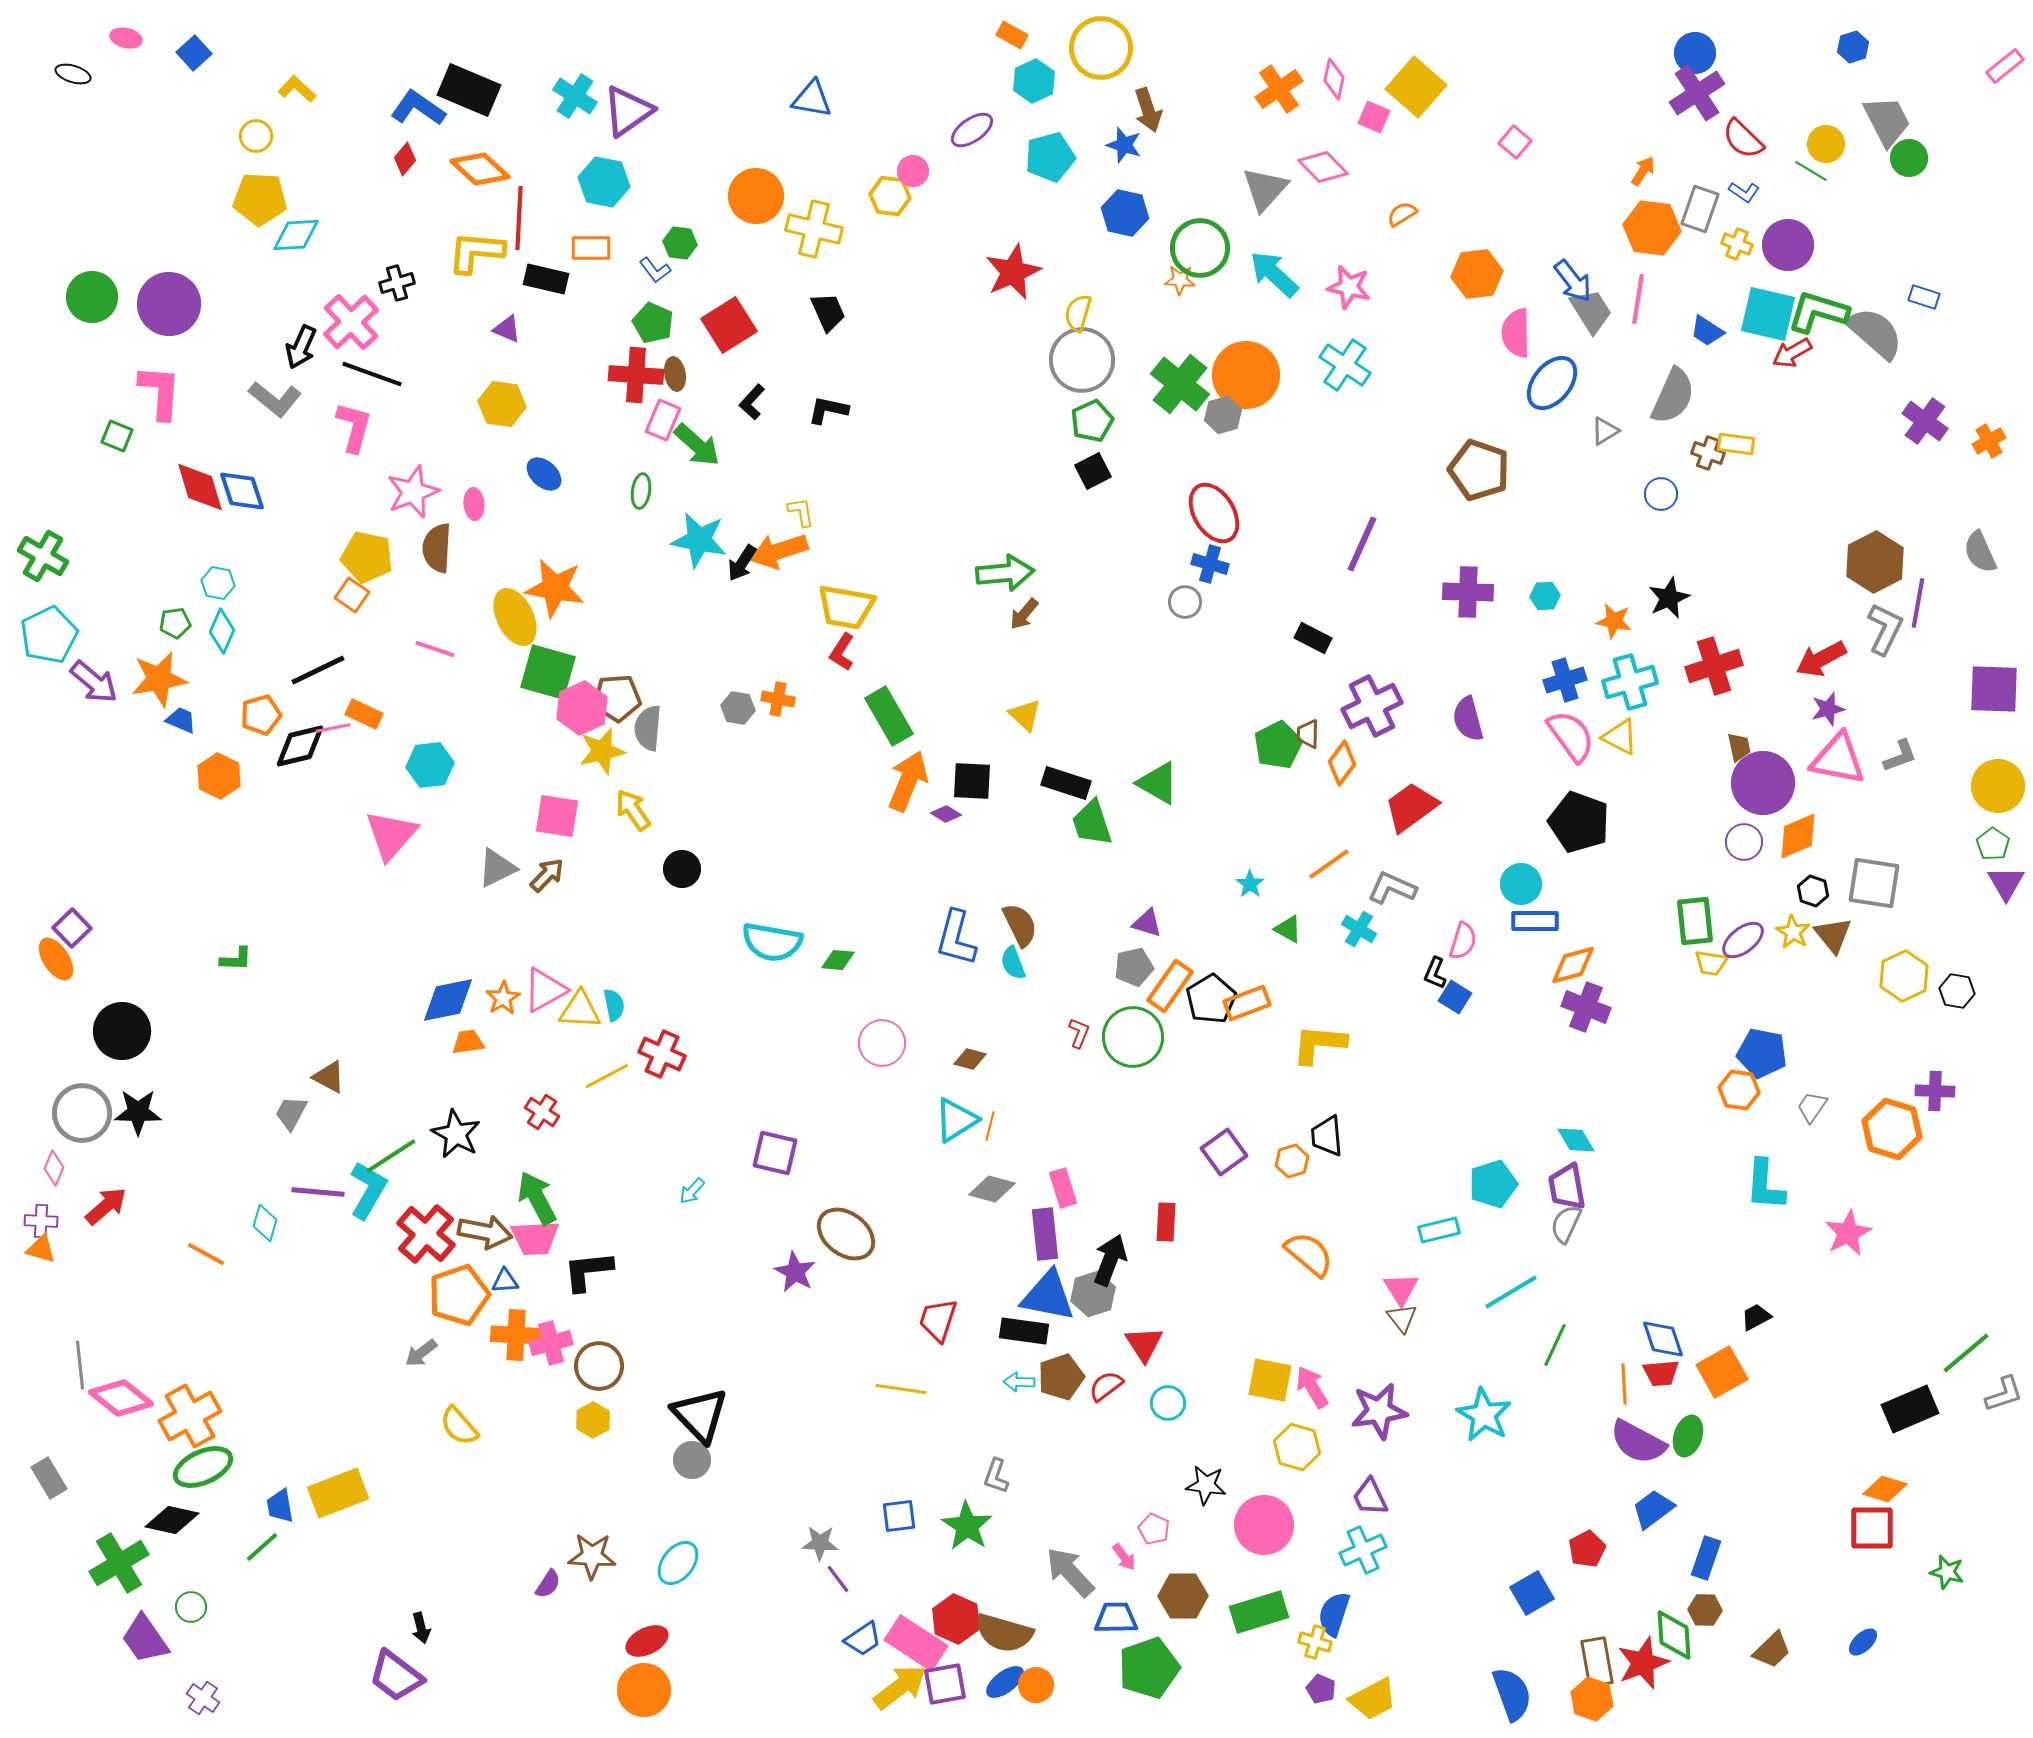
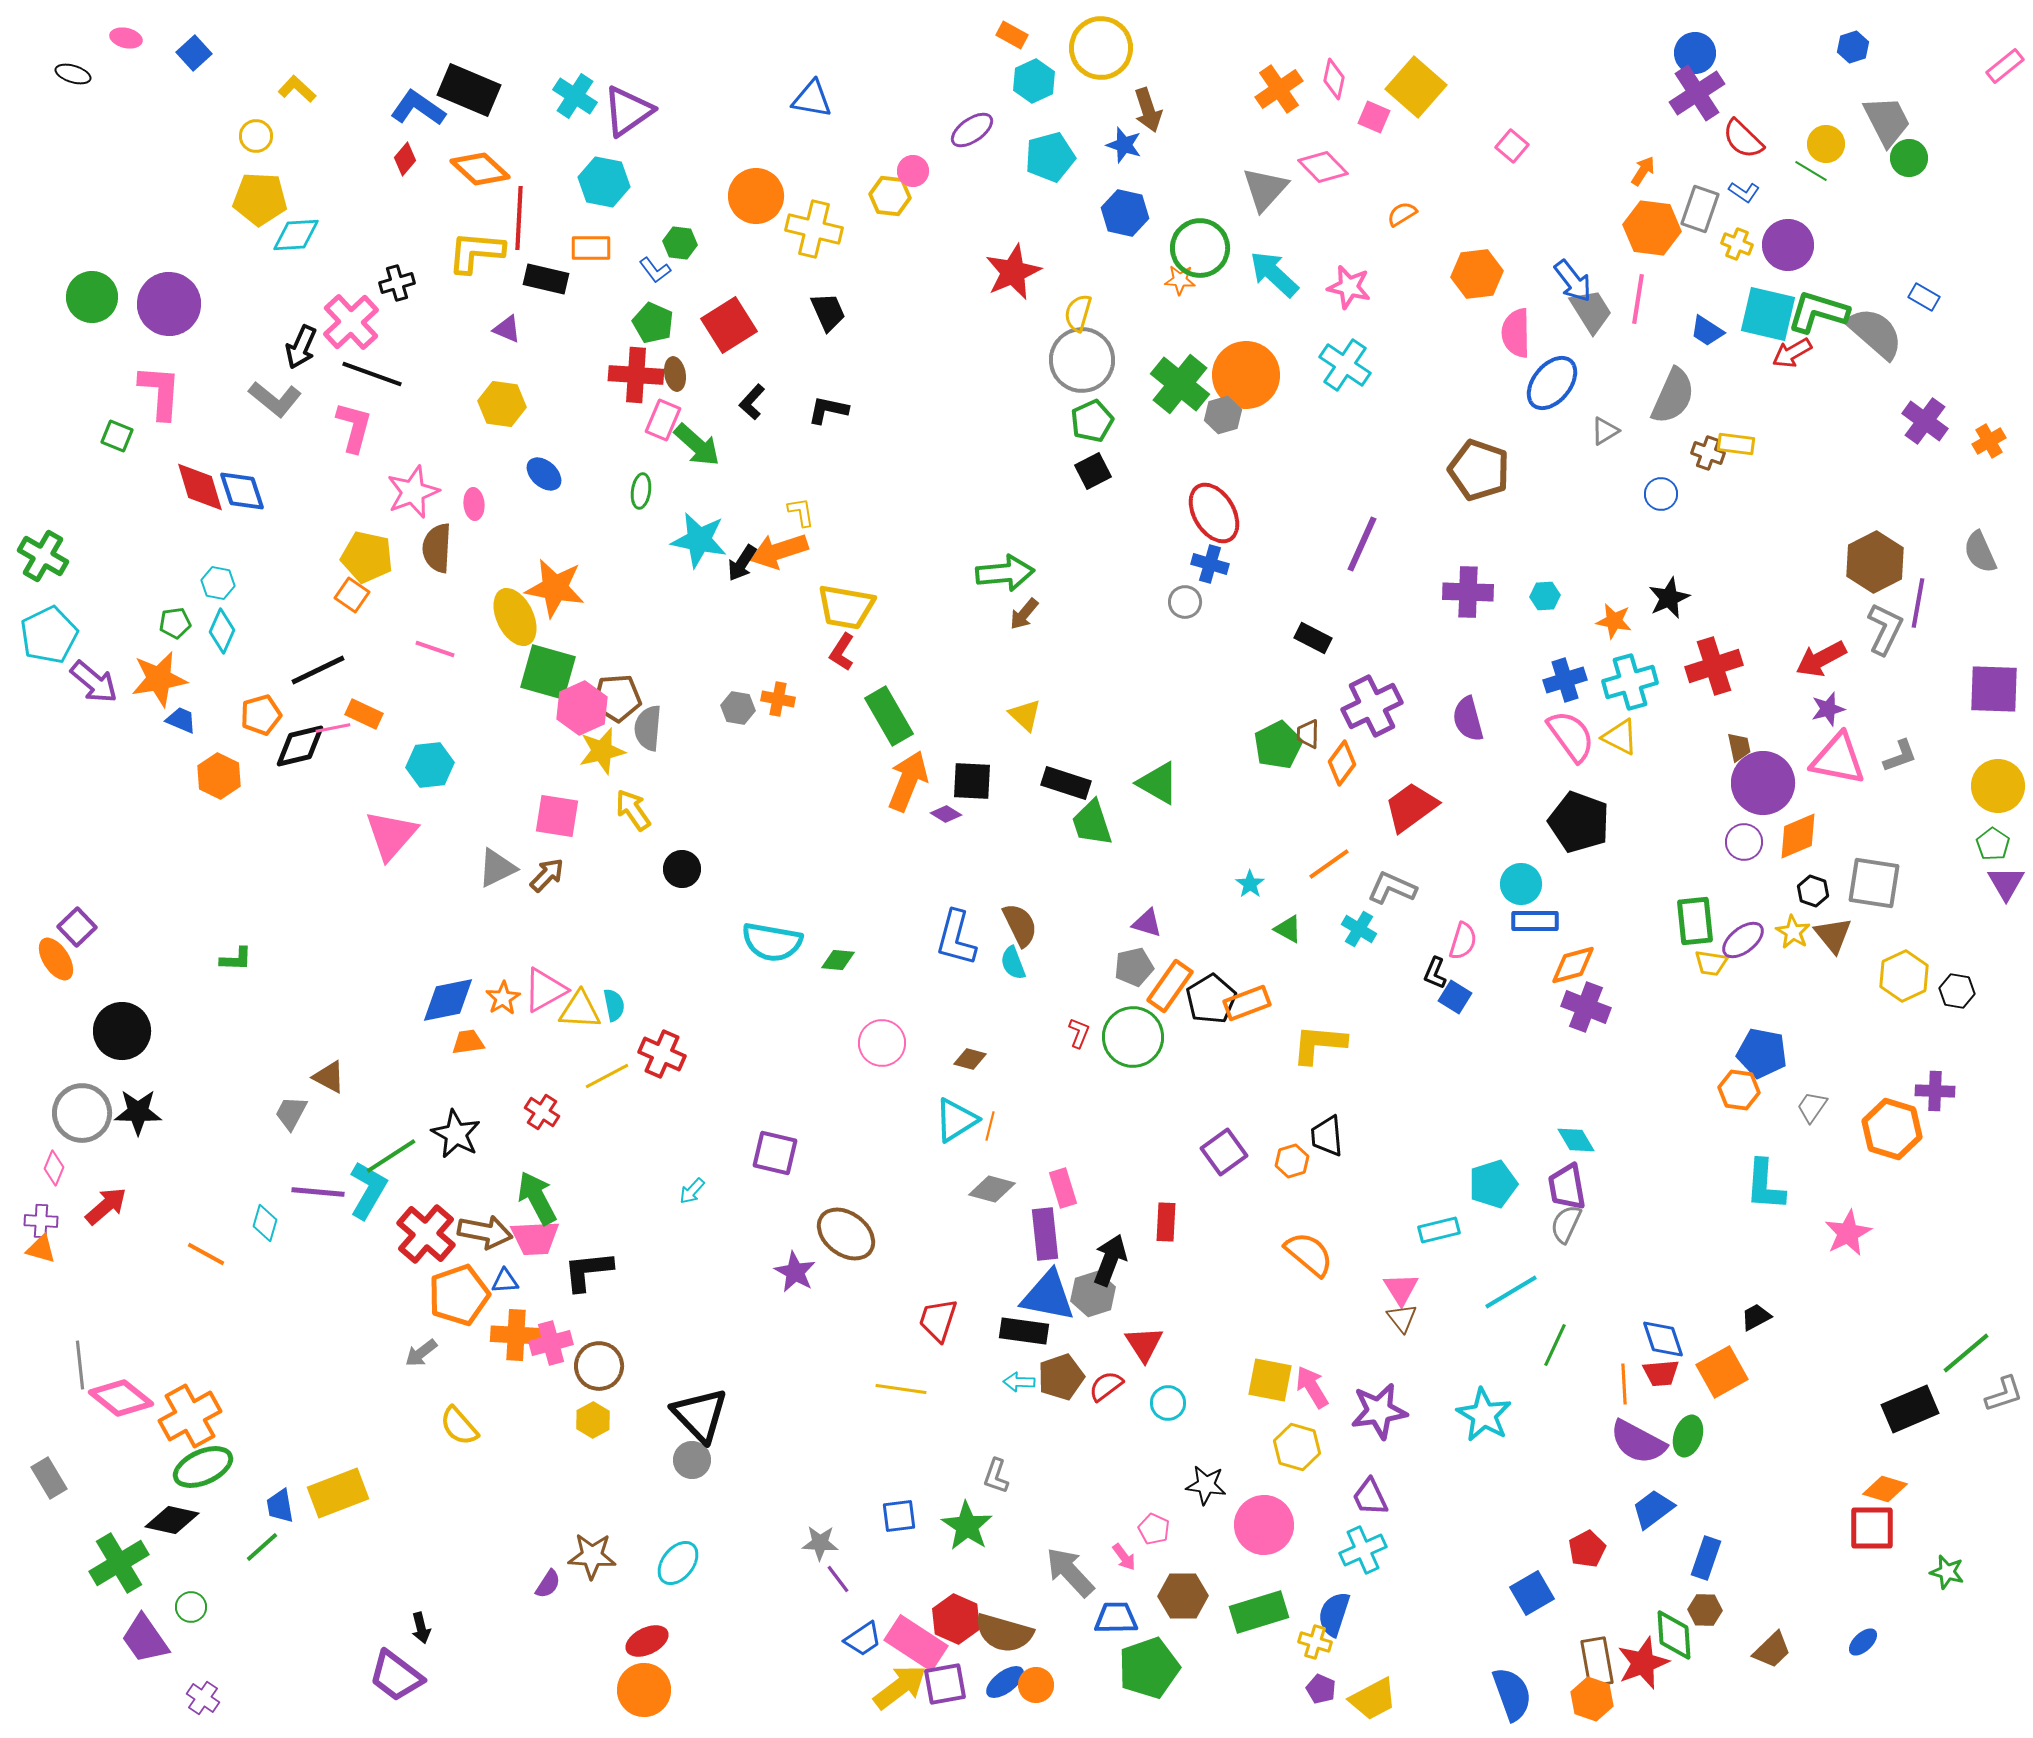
pink square at (1515, 142): moved 3 px left, 4 px down
blue rectangle at (1924, 297): rotated 12 degrees clockwise
purple square at (72, 928): moved 5 px right, 1 px up
